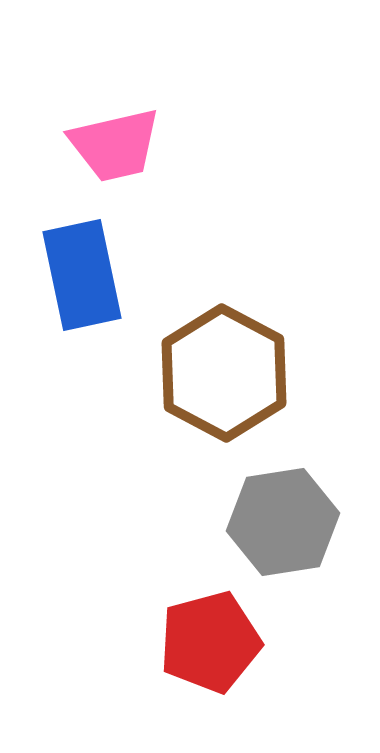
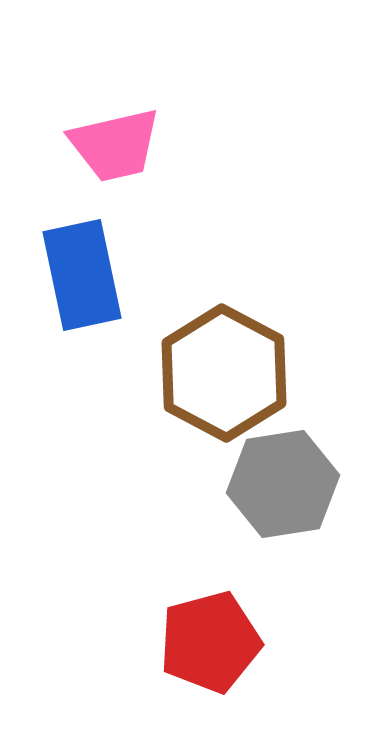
gray hexagon: moved 38 px up
